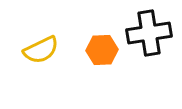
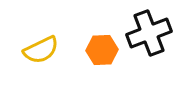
black cross: rotated 12 degrees counterclockwise
